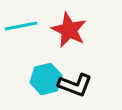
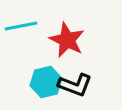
red star: moved 2 px left, 10 px down
cyan hexagon: moved 3 px down
